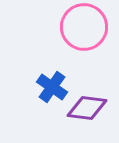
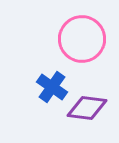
pink circle: moved 2 px left, 12 px down
